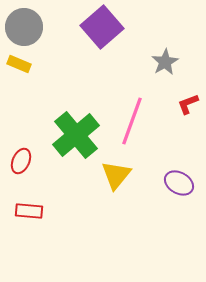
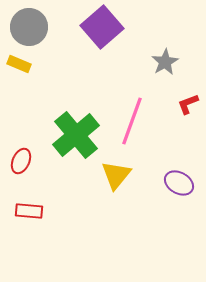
gray circle: moved 5 px right
